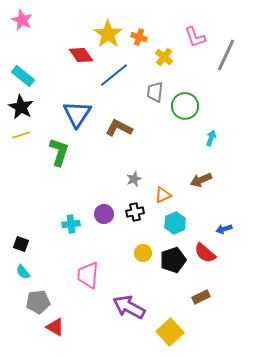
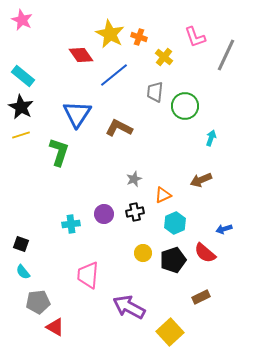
yellow star: moved 2 px right; rotated 8 degrees counterclockwise
